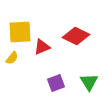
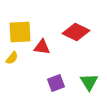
red diamond: moved 4 px up
red triangle: rotated 30 degrees clockwise
